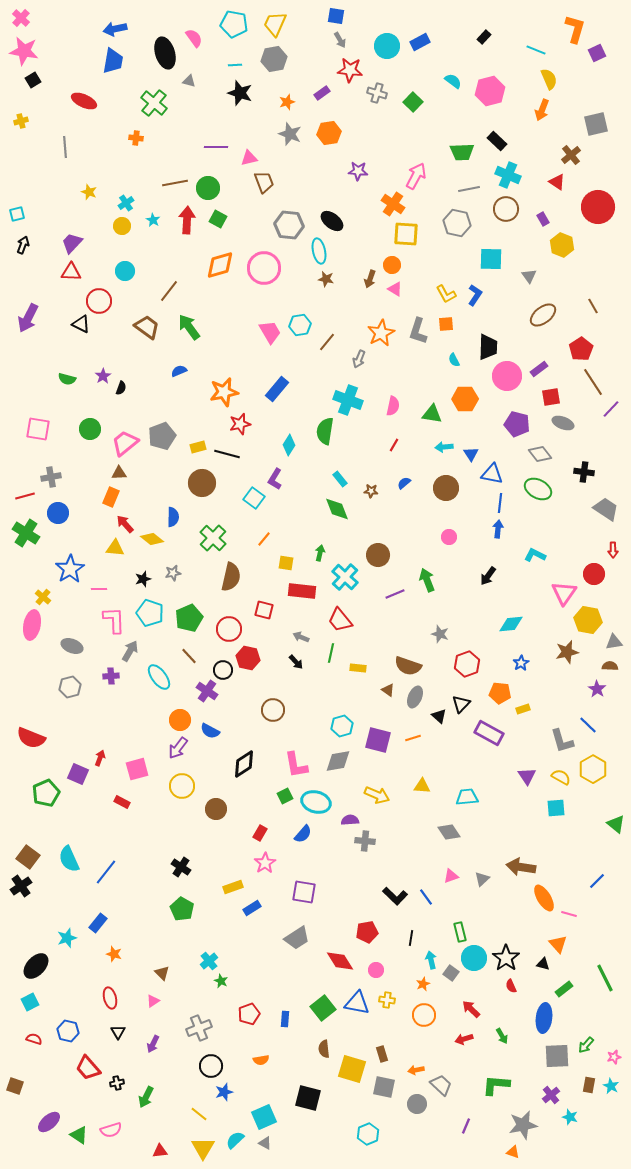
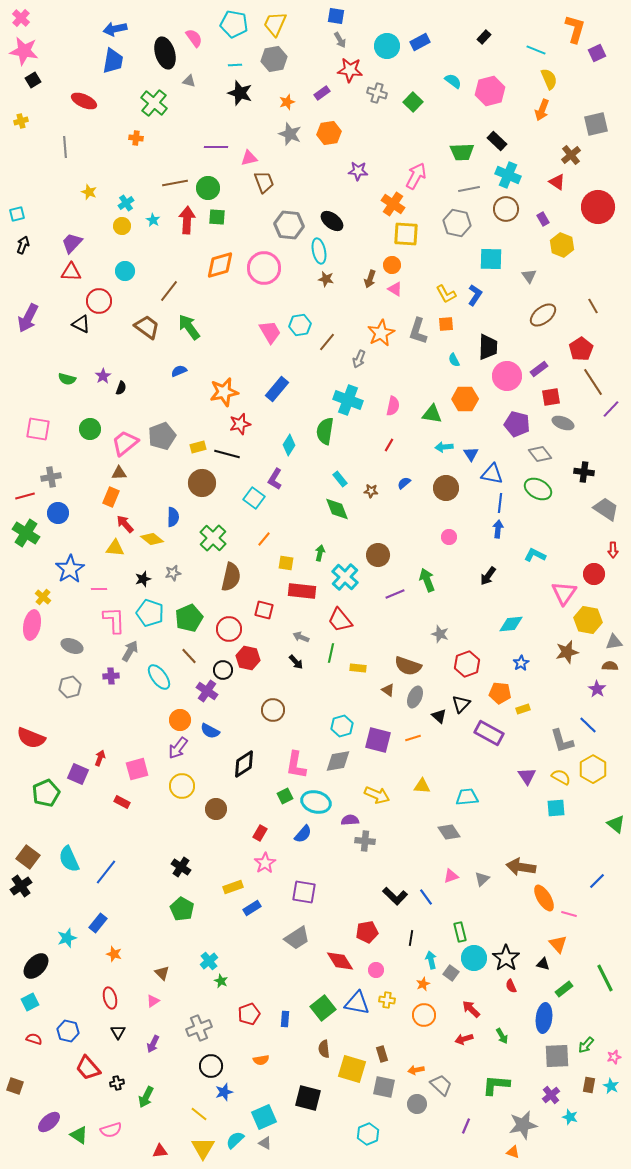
green square at (218, 219): moved 1 px left, 2 px up; rotated 24 degrees counterclockwise
red line at (394, 445): moved 5 px left
pink L-shape at (296, 765): rotated 20 degrees clockwise
